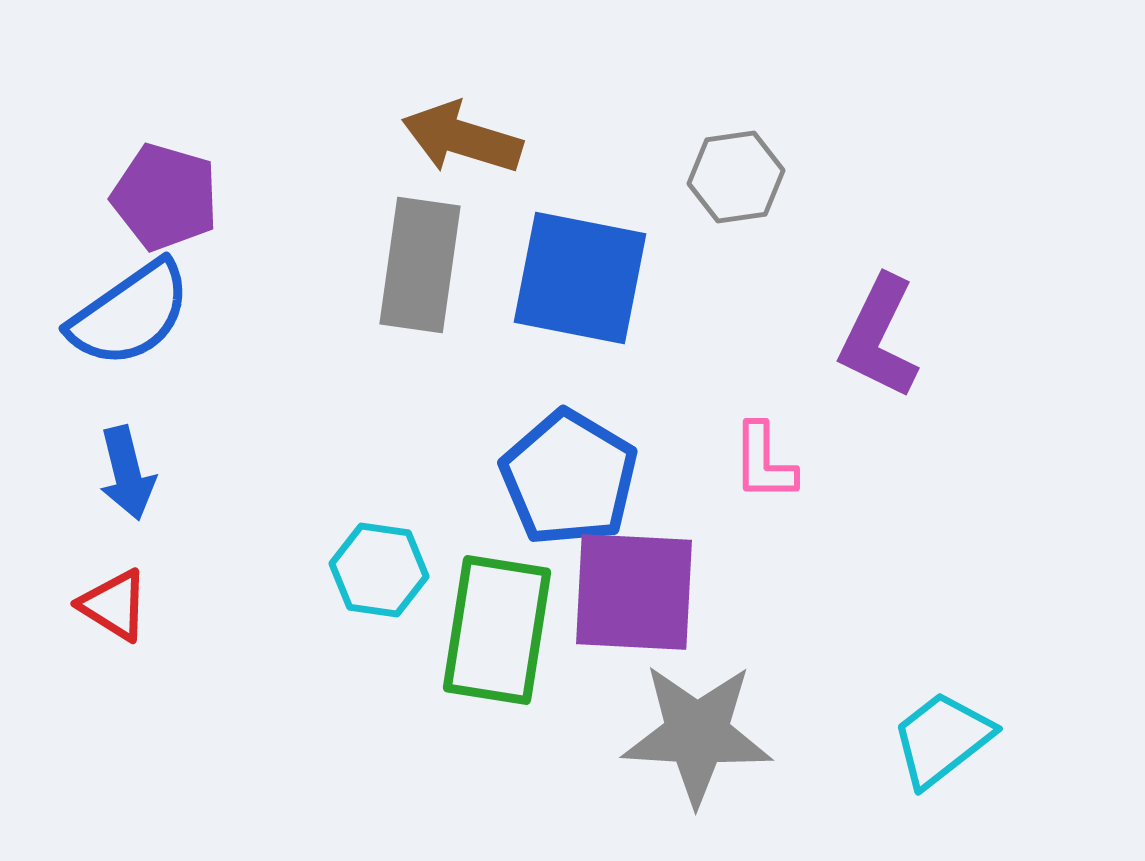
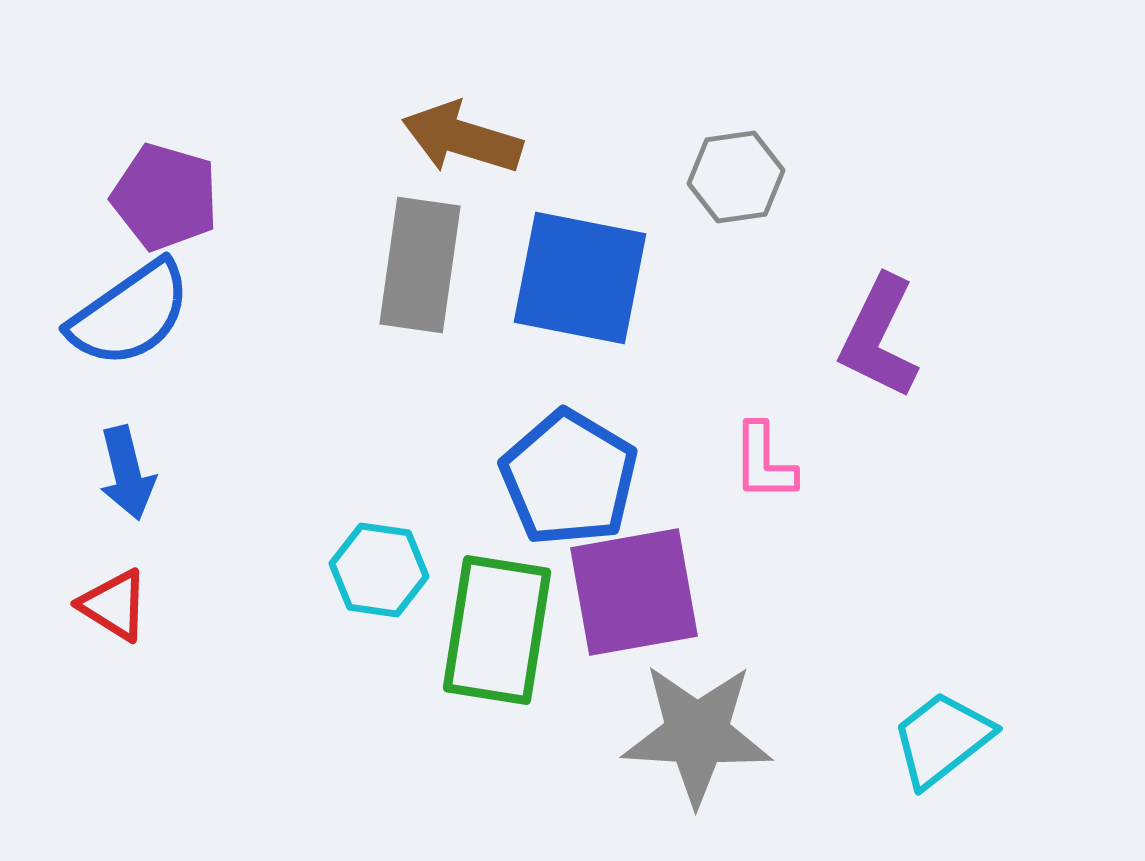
purple square: rotated 13 degrees counterclockwise
